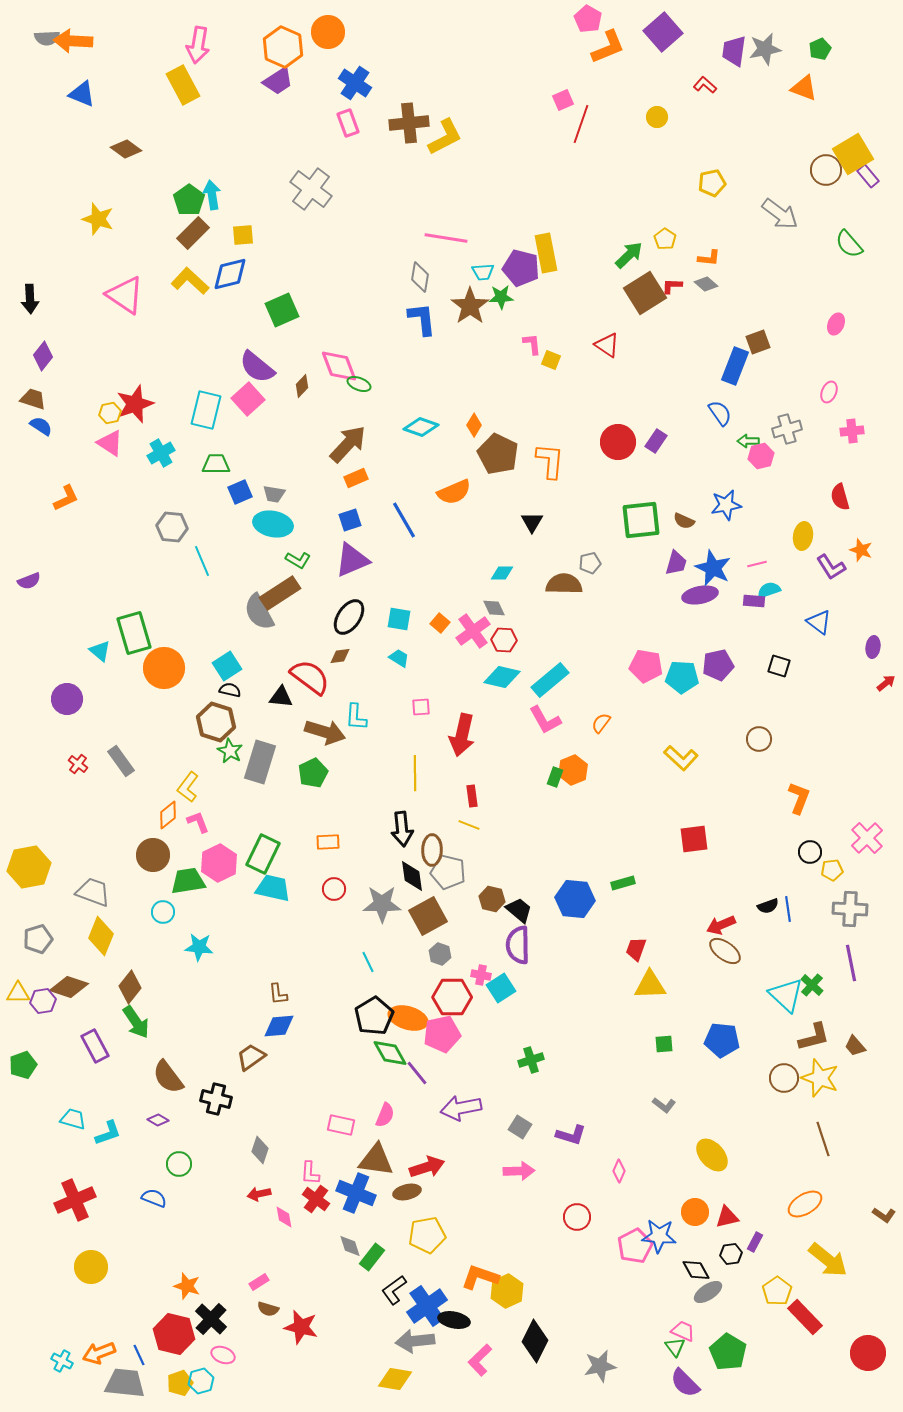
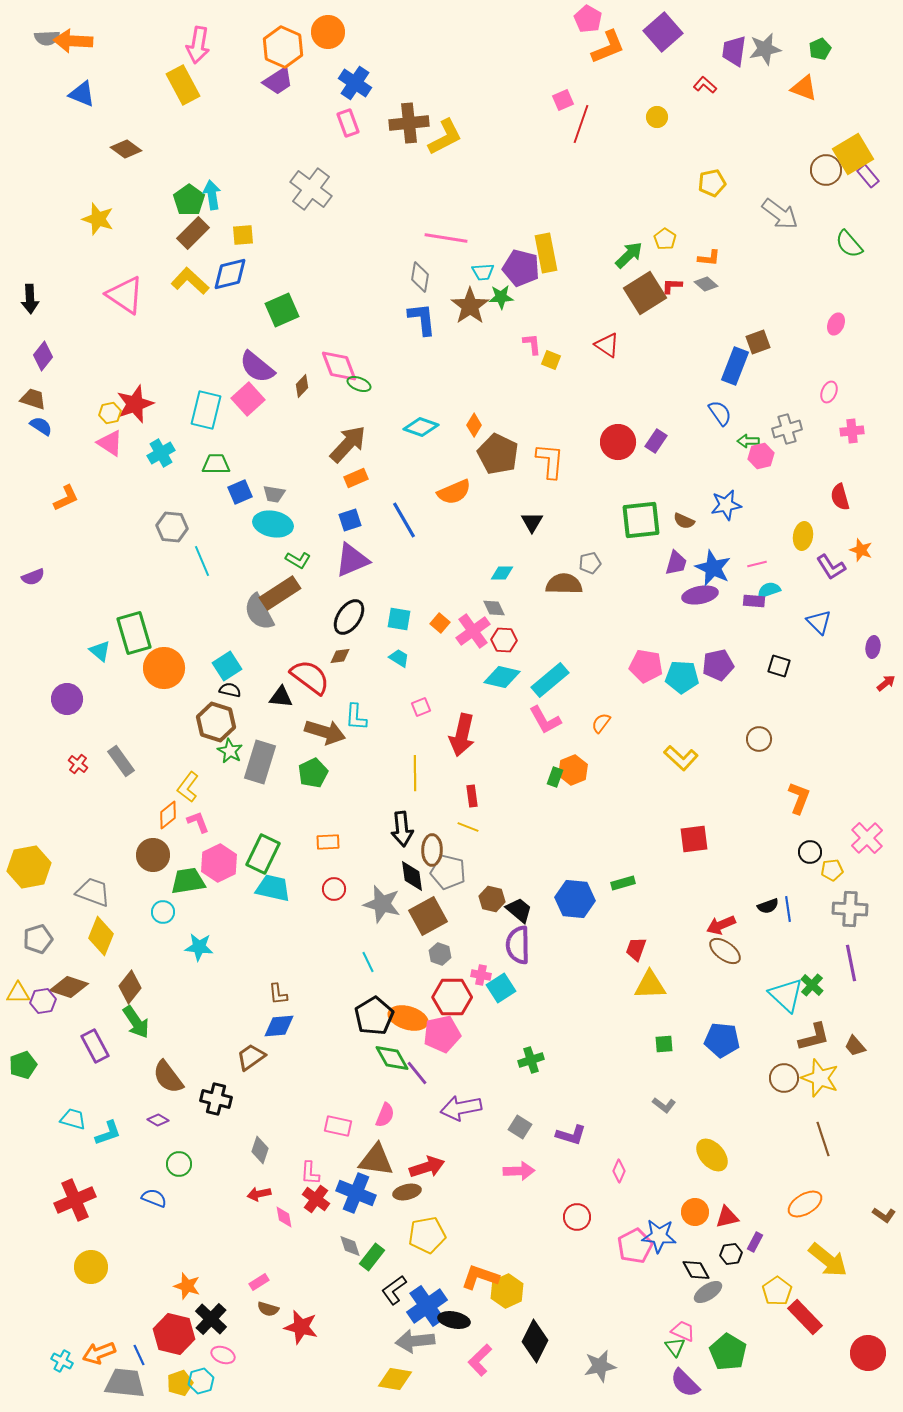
purple semicircle at (29, 581): moved 4 px right, 4 px up
blue triangle at (819, 622): rotated 8 degrees clockwise
pink square at (421, 707): rotated 18 degrees counterclockwise
yellow line at (469, 825): moved 1 px left, 2 px down
gray star at (382, 904): rotated 15 degrees clockwise
green diamond at (390, 1053): moved 2 px right, 5 px down
pink rectangle at (341, 1125): moved 3 px left, 1 px down
